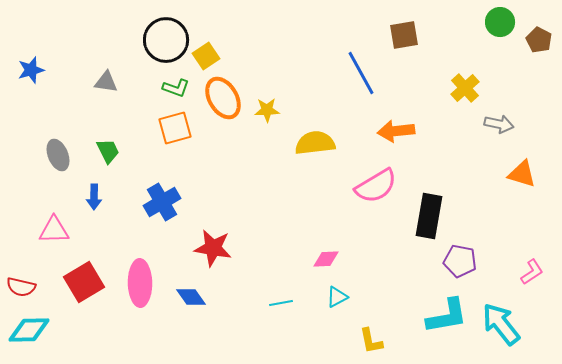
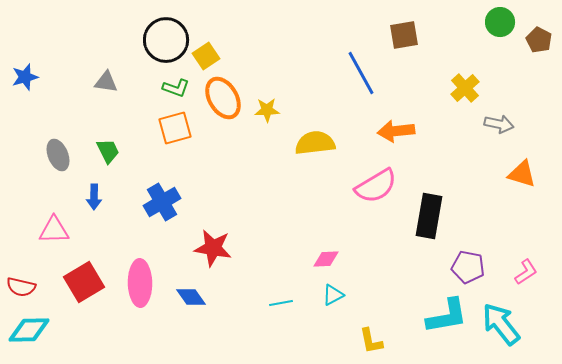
blue star: moved 6 px left, 7 px down
purple pentagon: moved 8 px right, 6 px down
pink L-shape: moved 6 px left
cyan triangle: moved 4 px left, 2 px up
